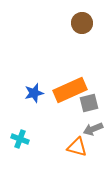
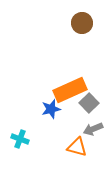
blue star: moved 17 px right, 16 px down
gray square: rotated 30 degrees counterclockwise
